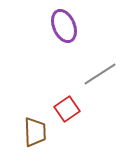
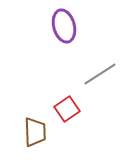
purple ellipse: rotated 8 degrees clockwise
